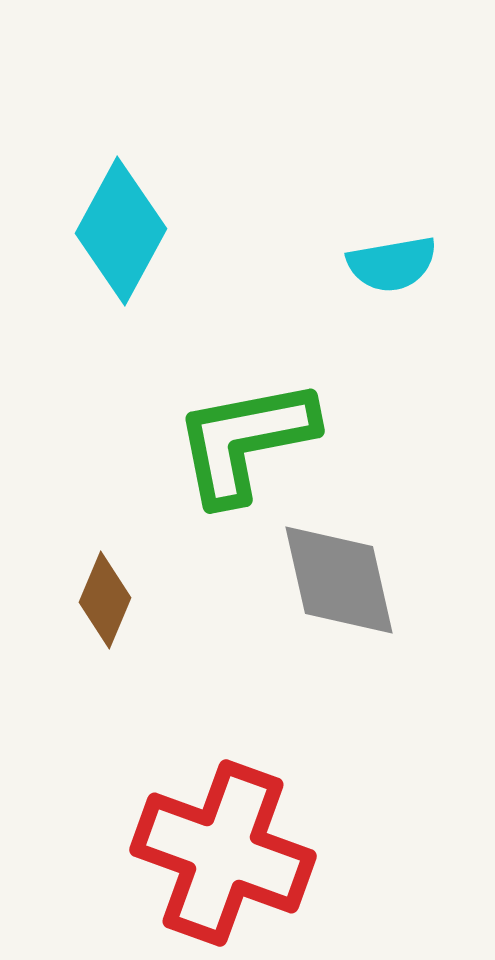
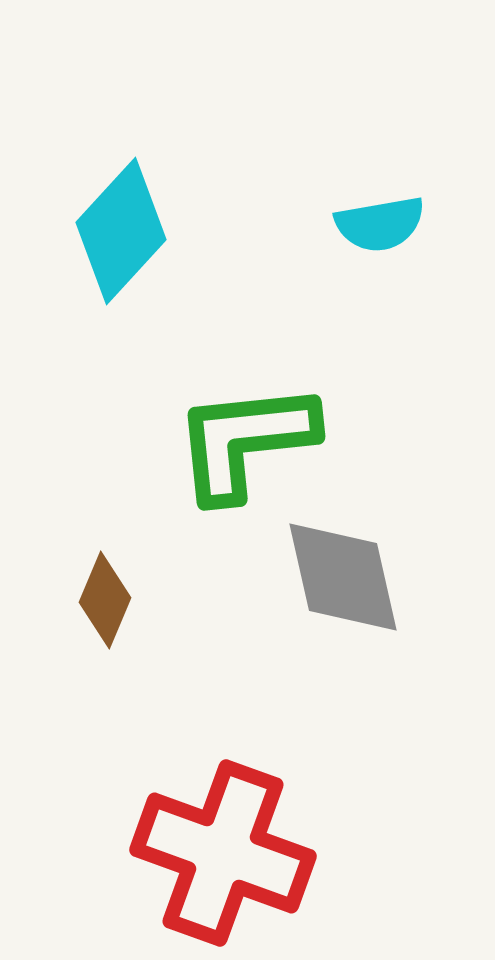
cyan diamond: rotated 14 degrees clockwise
cyan semicircle: moved 12 px left, 40 px up
green L-shape: rotated 5 degrees clockwise
gray diamond: moved 4 px right, 3 px up
